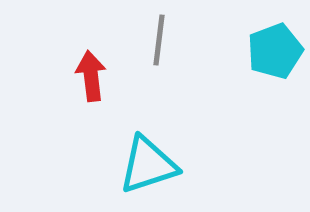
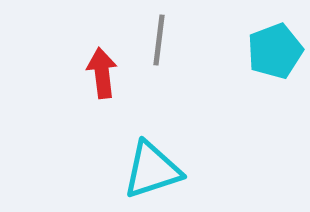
red arrow: moved 11 px right, 3 px up
cyan triangle: moved 4 px right, 5 px down
